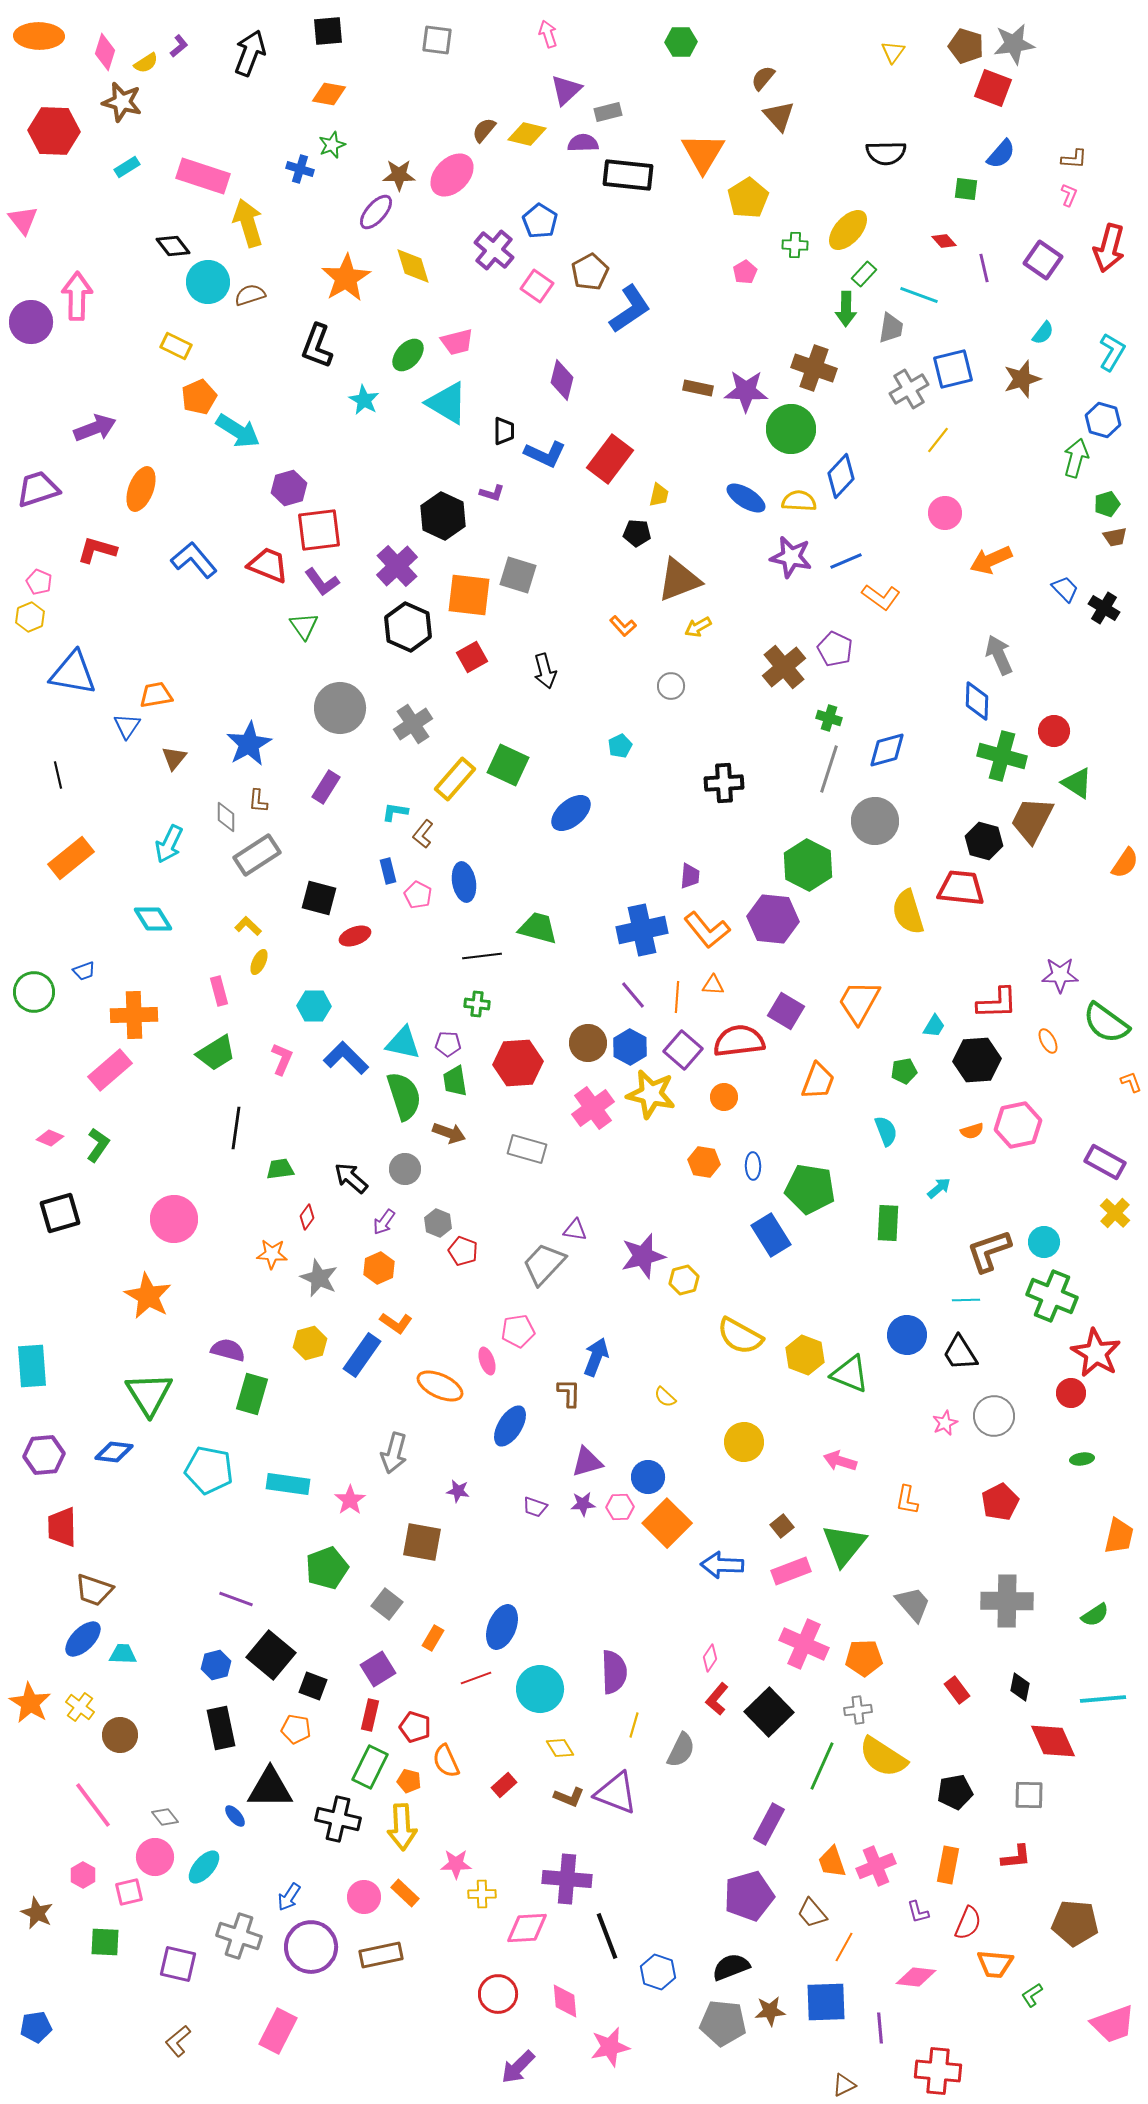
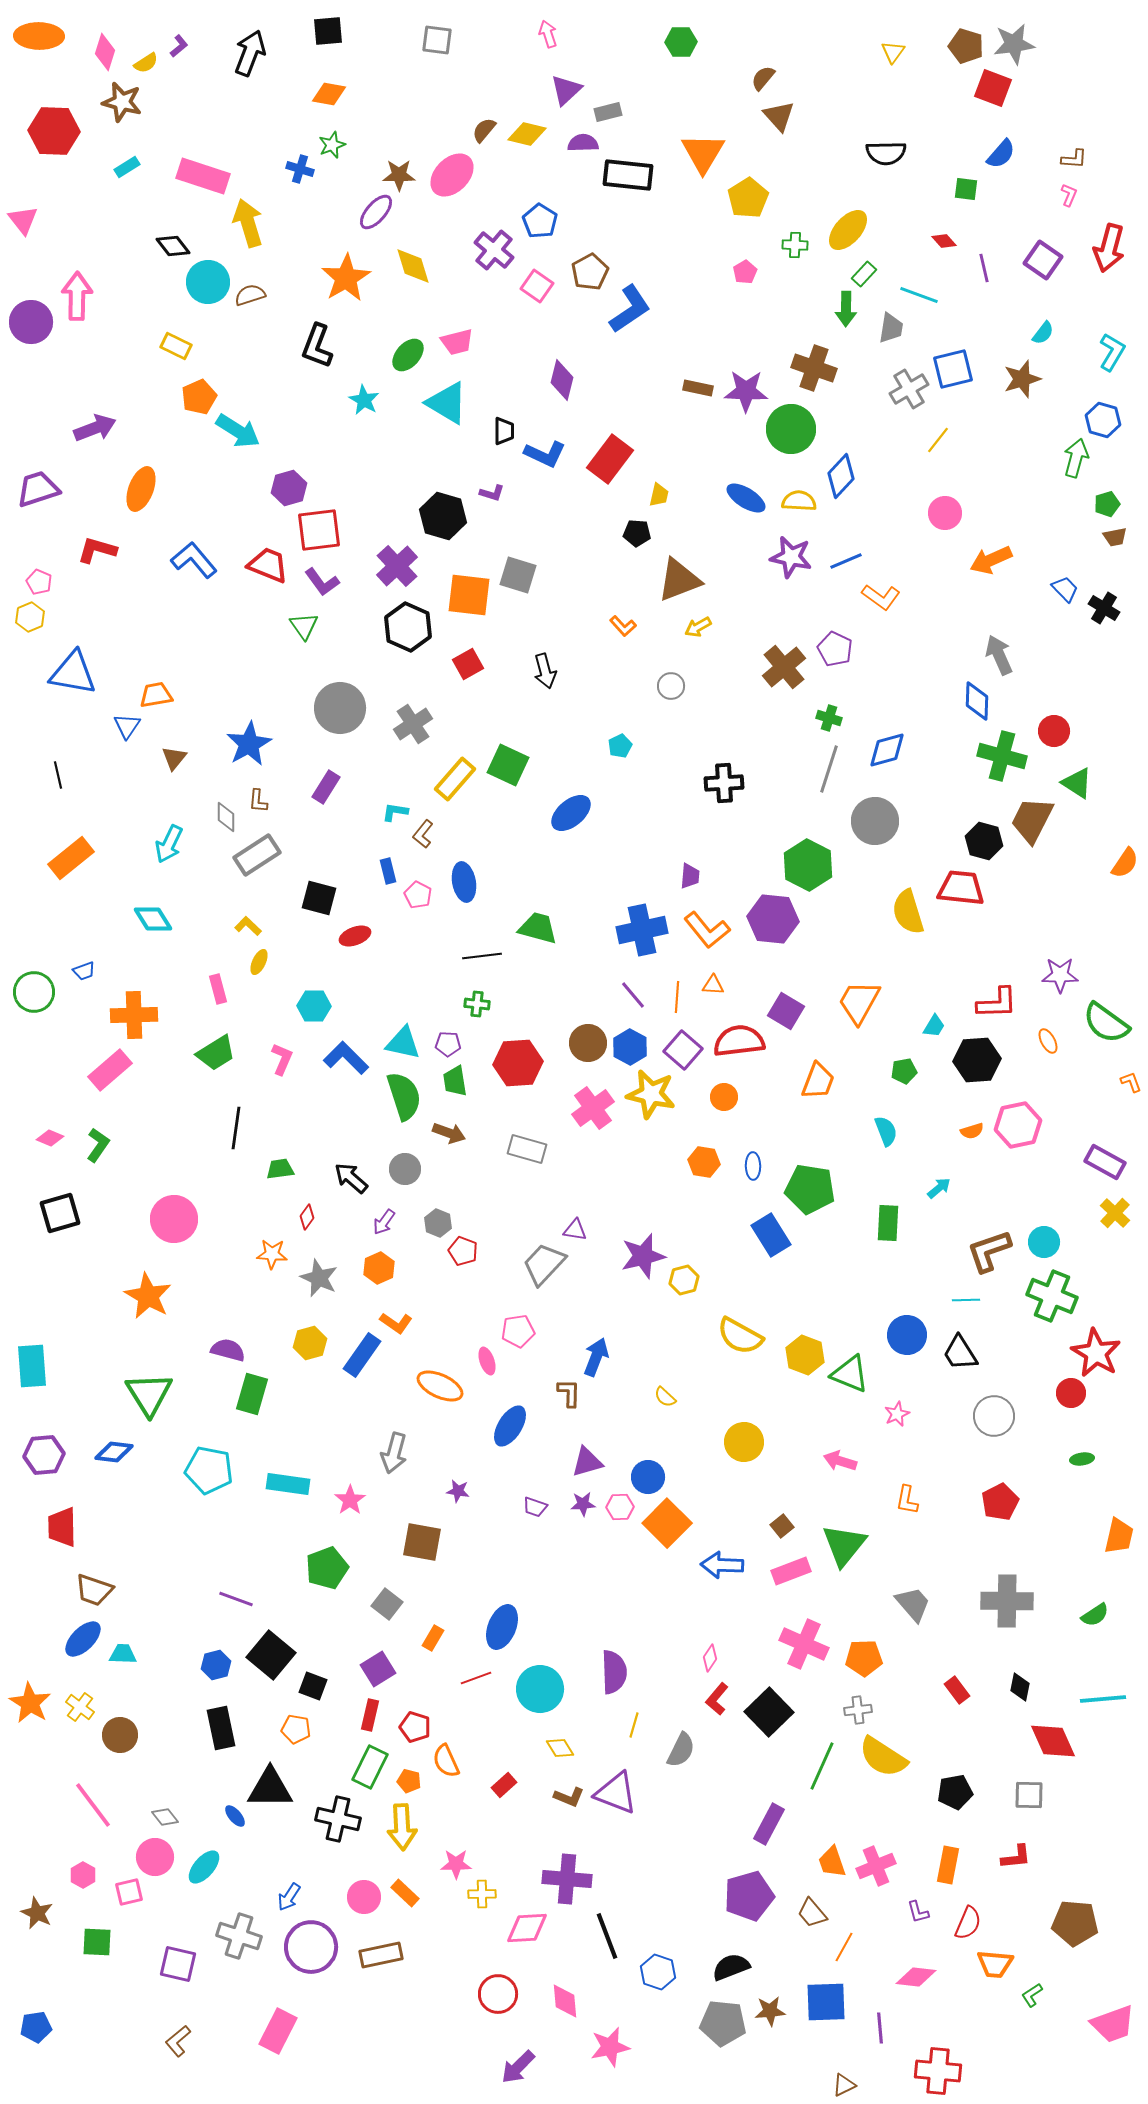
black hexagon at (443, 516): rotated 9 degrees counterclockwise
red square at (472, 657): moved 4 px left, 7 px down
pink rectangle at (219, 991): moved 1 px left, 2 px up
pink star at (945, 1423): moved 48 px left, 9 px up
green square at (105, 1942): moved 8 px left
